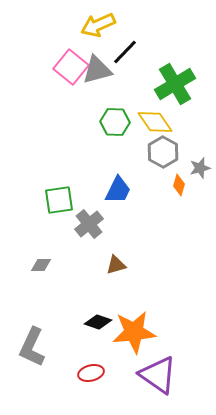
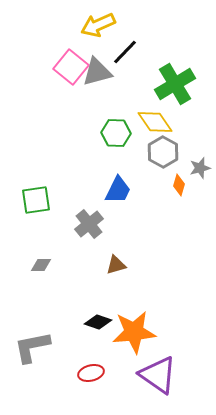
gray triangle: moved 2 px down
green hexagon: moved 1 px right, 11 px down
green square: moved 23 px left
gray L-shape: rotated 54 degrees clockwise
